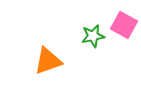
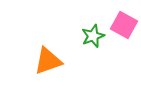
green star: rotated 10 degrees counterclockwise
